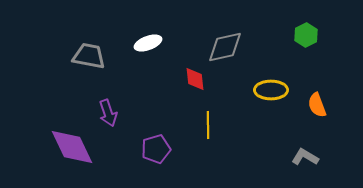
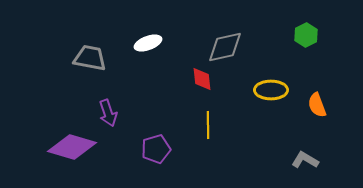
gray trapezoid: moved 1 px right, 2 px down
red diamond: moved 7 px right
purple diamond: rotated 48 degrees counterclockwise
gray L-shape: moved 3 px down
